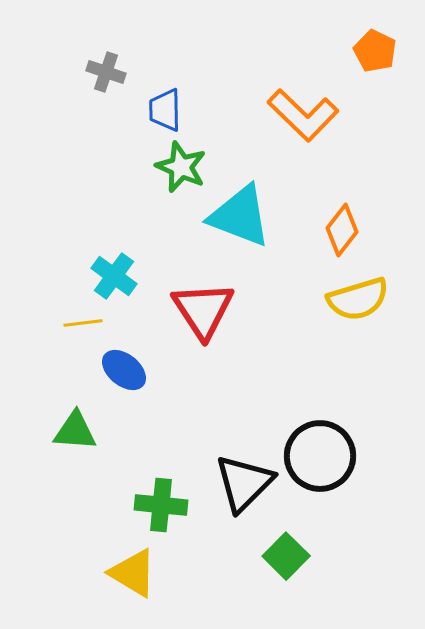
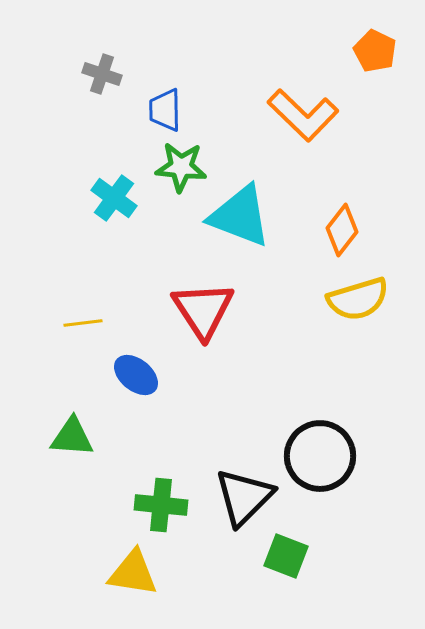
gray cross: moved 4 px left, 2 px down
green star: rotated 18 degrees counterclockwise
cyan cross: moved 78 px up
blue ellipse: moved 12 px right, 5 px down
green triangle: moved 3 px left, 6 px down
black triangle: moved 14 px down
green square: rotated 24 degrees counterclockwise
yellow triangle: rotated 22 degrees counterclockwise
